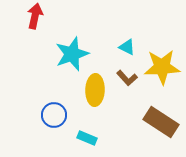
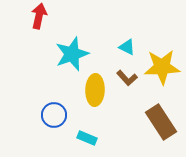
red arrow: moved 4 px right
brown rectangle: rotated 24 degrees clockwise
